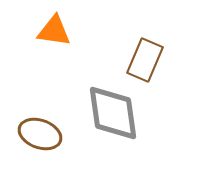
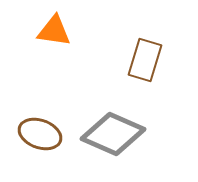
brown rectangle: rotated 6 degrees counterclockwise
gray diamond: moved 21 px down; rotated 58 degrees counterclockwise
